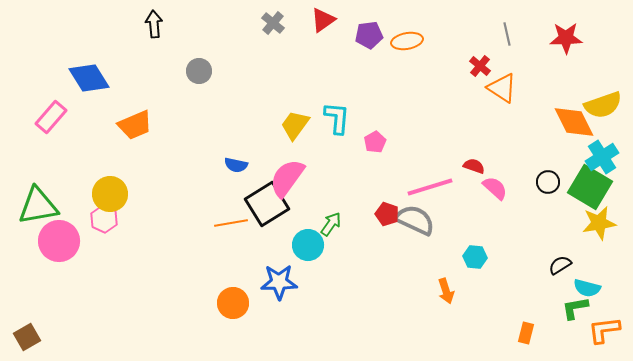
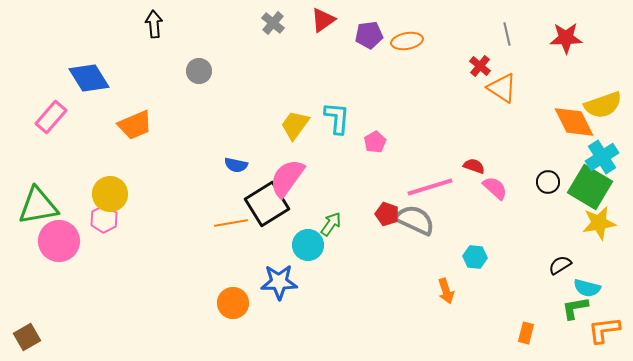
pink hexagon at (104, 219): rotated 8 degrees clockwise
